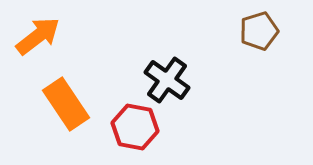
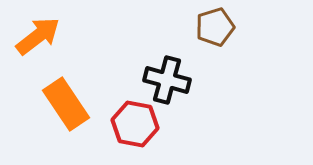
brown pentagon: moved 44 px left, 4 px up
black cross: rotated 21 degrees counterclockwise
red hexagon: moved 3 px up
